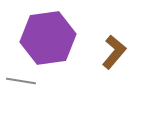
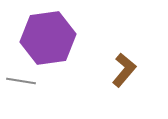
brown L-shape: moved 10 px right, 18 px down
